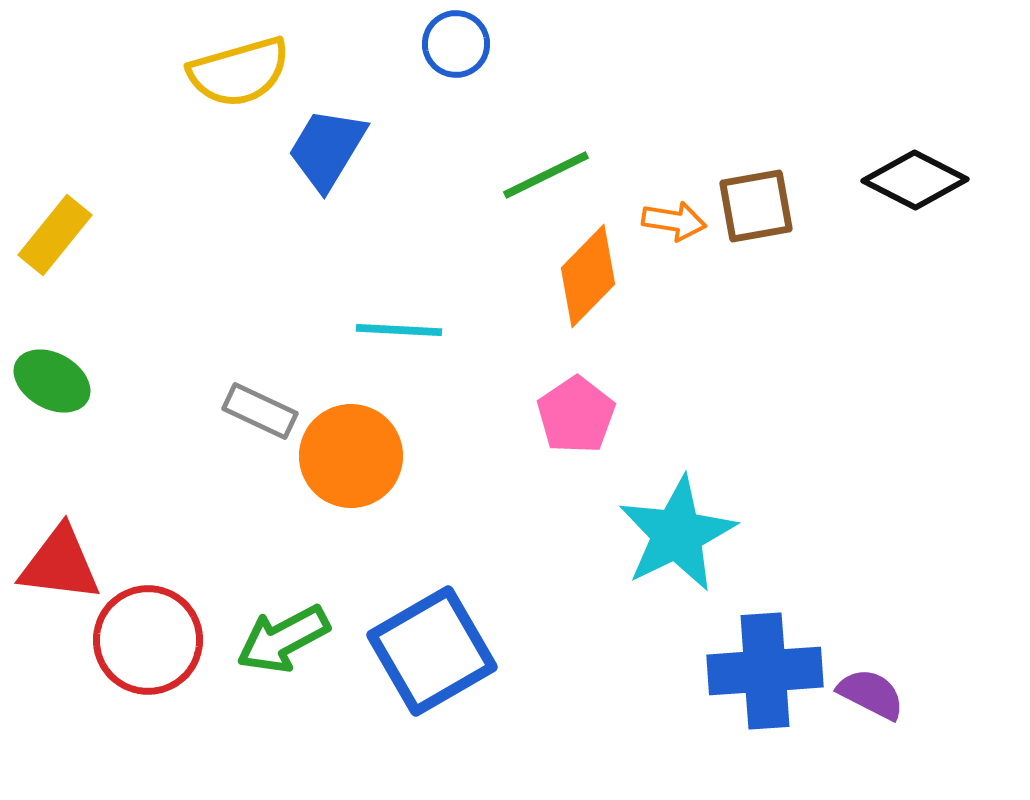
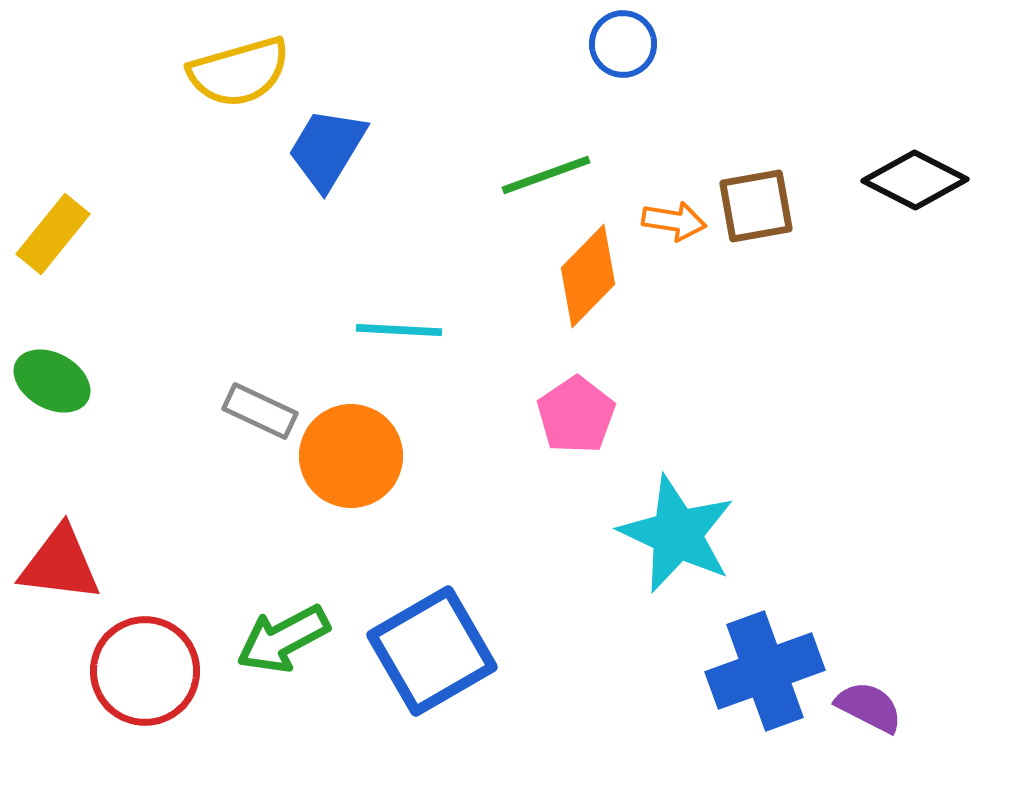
blue circle: moved 167 px right
green line: rotated 6 degrees clockwise
yellow rectangle: moved 2 px left, 1 px up
cyan star: rotated 21 degrees counterclockwise
red circle: moved 3 px left, 31 px down
blue cross: rotated 16 degrees counterclockwise
purple semicircle: moved 2 px left, 13 px down
